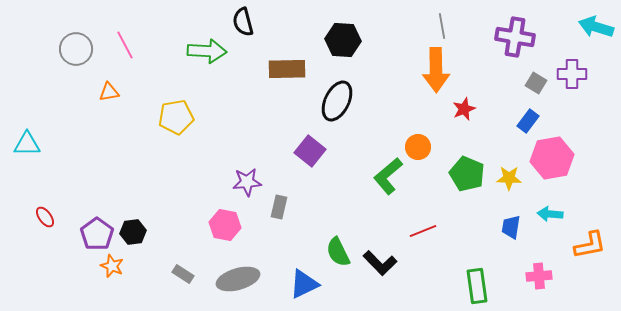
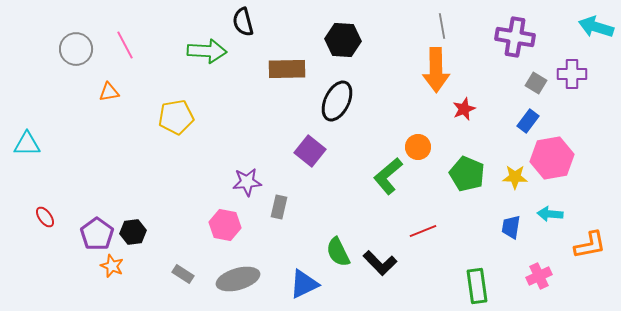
yellow star at (509, 178): moved 6 px right, 1 px up
pink cross at (539, 276): rotated 20 degrees counterclockwise
